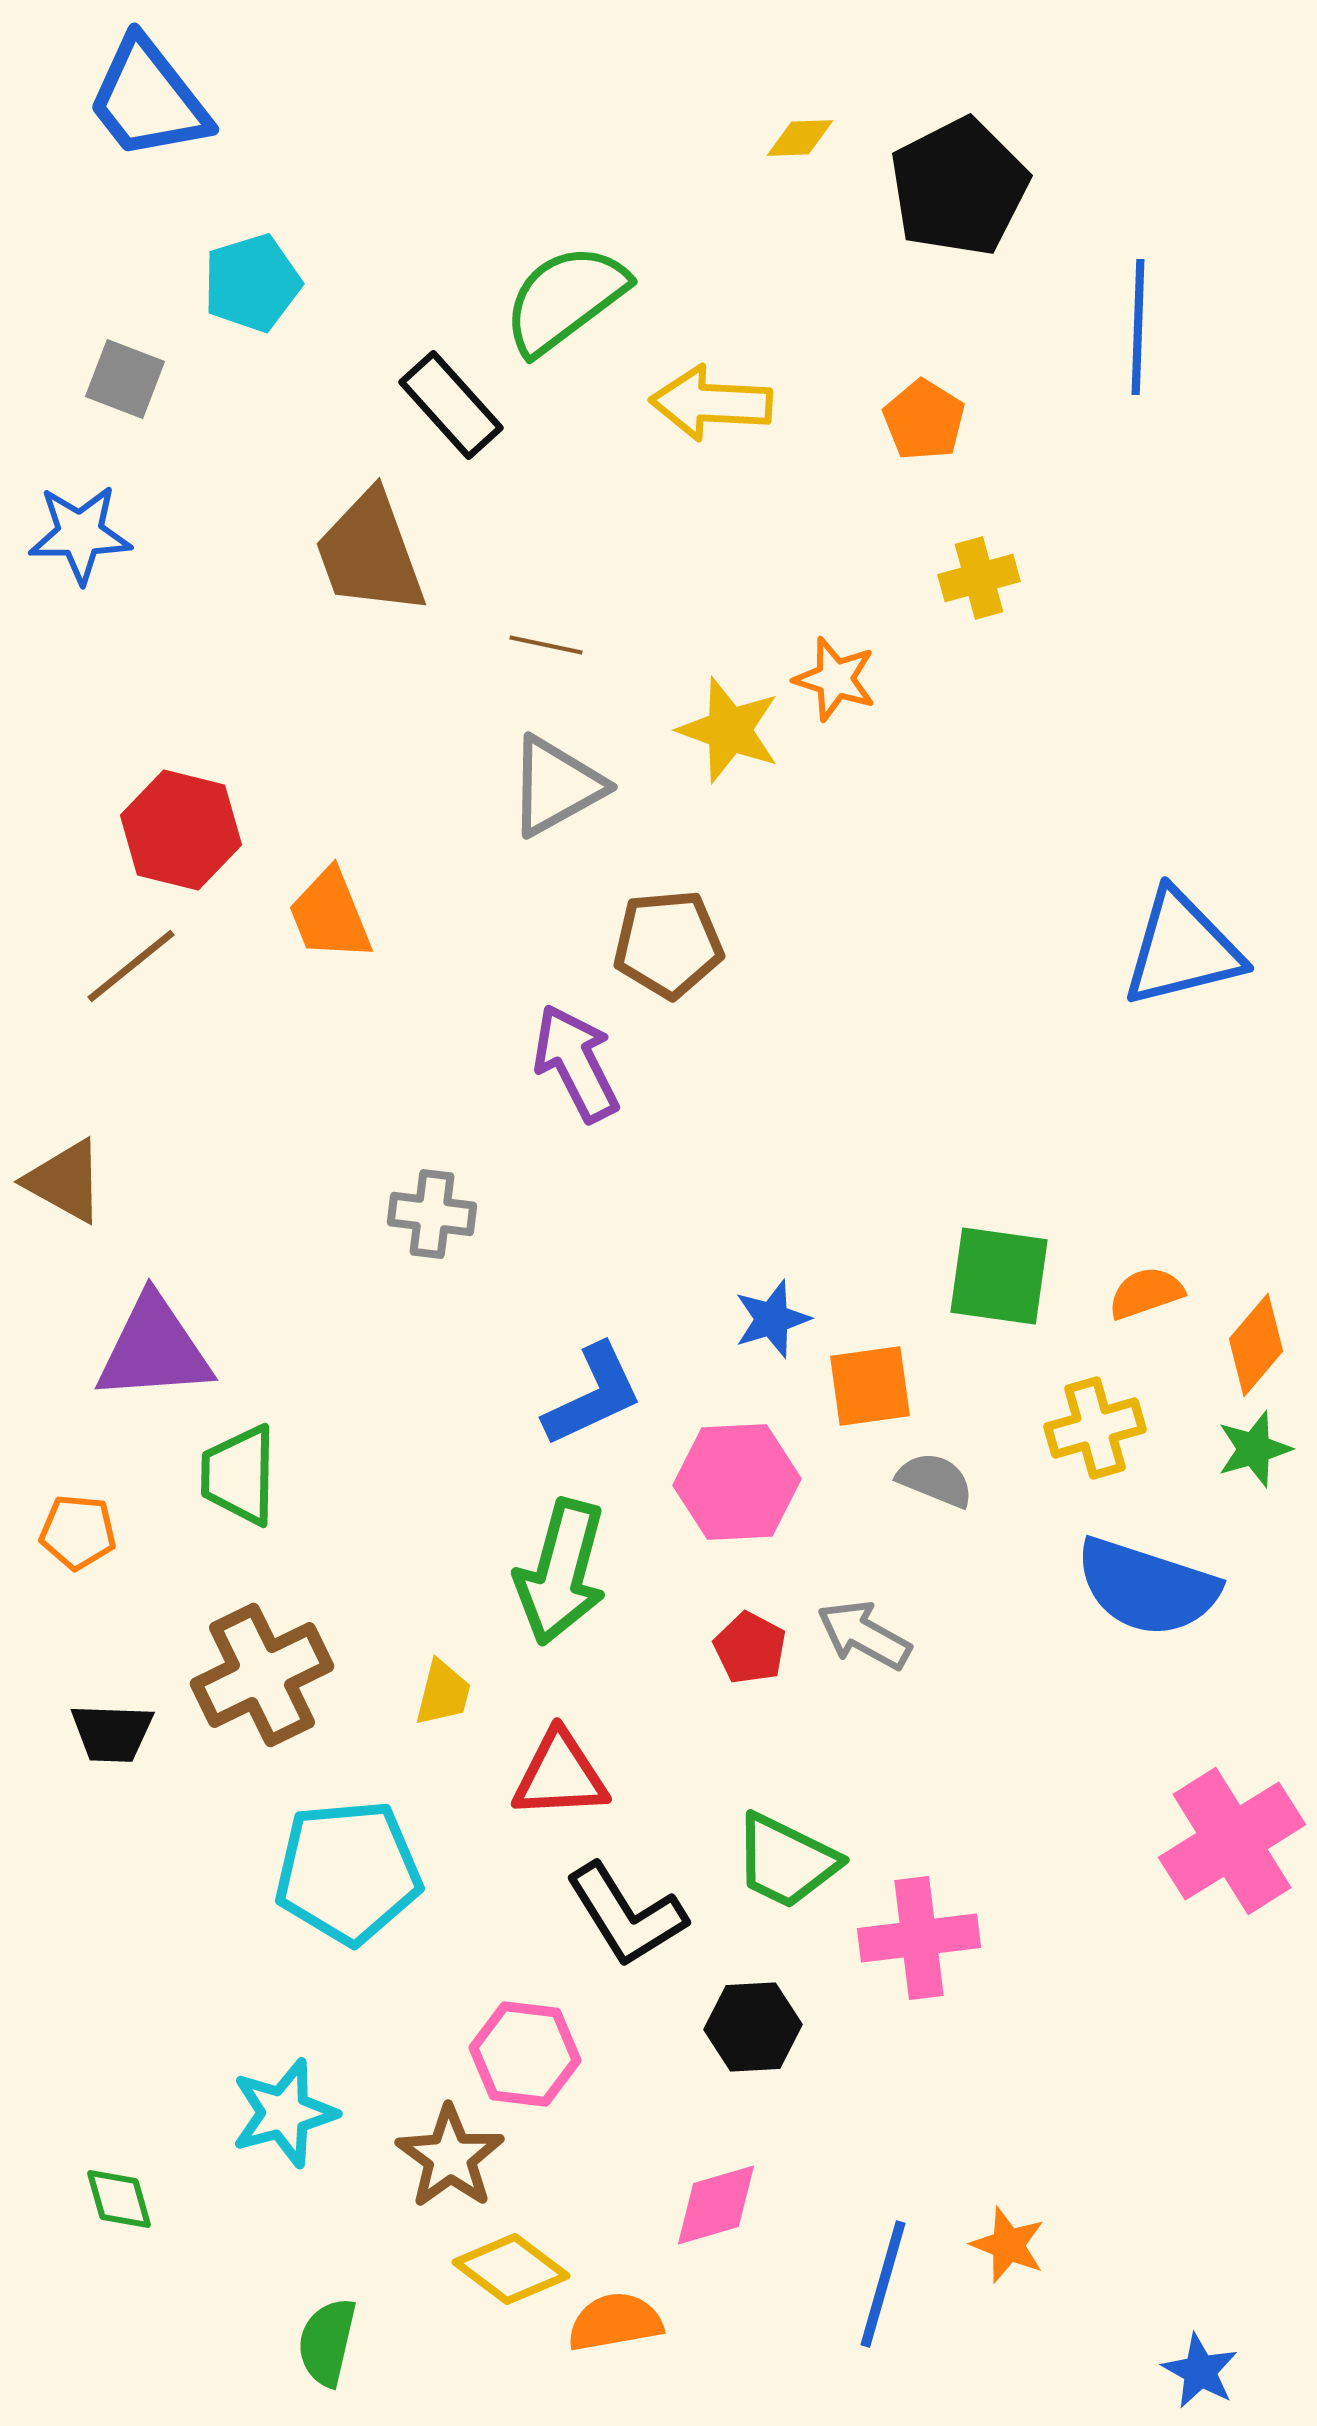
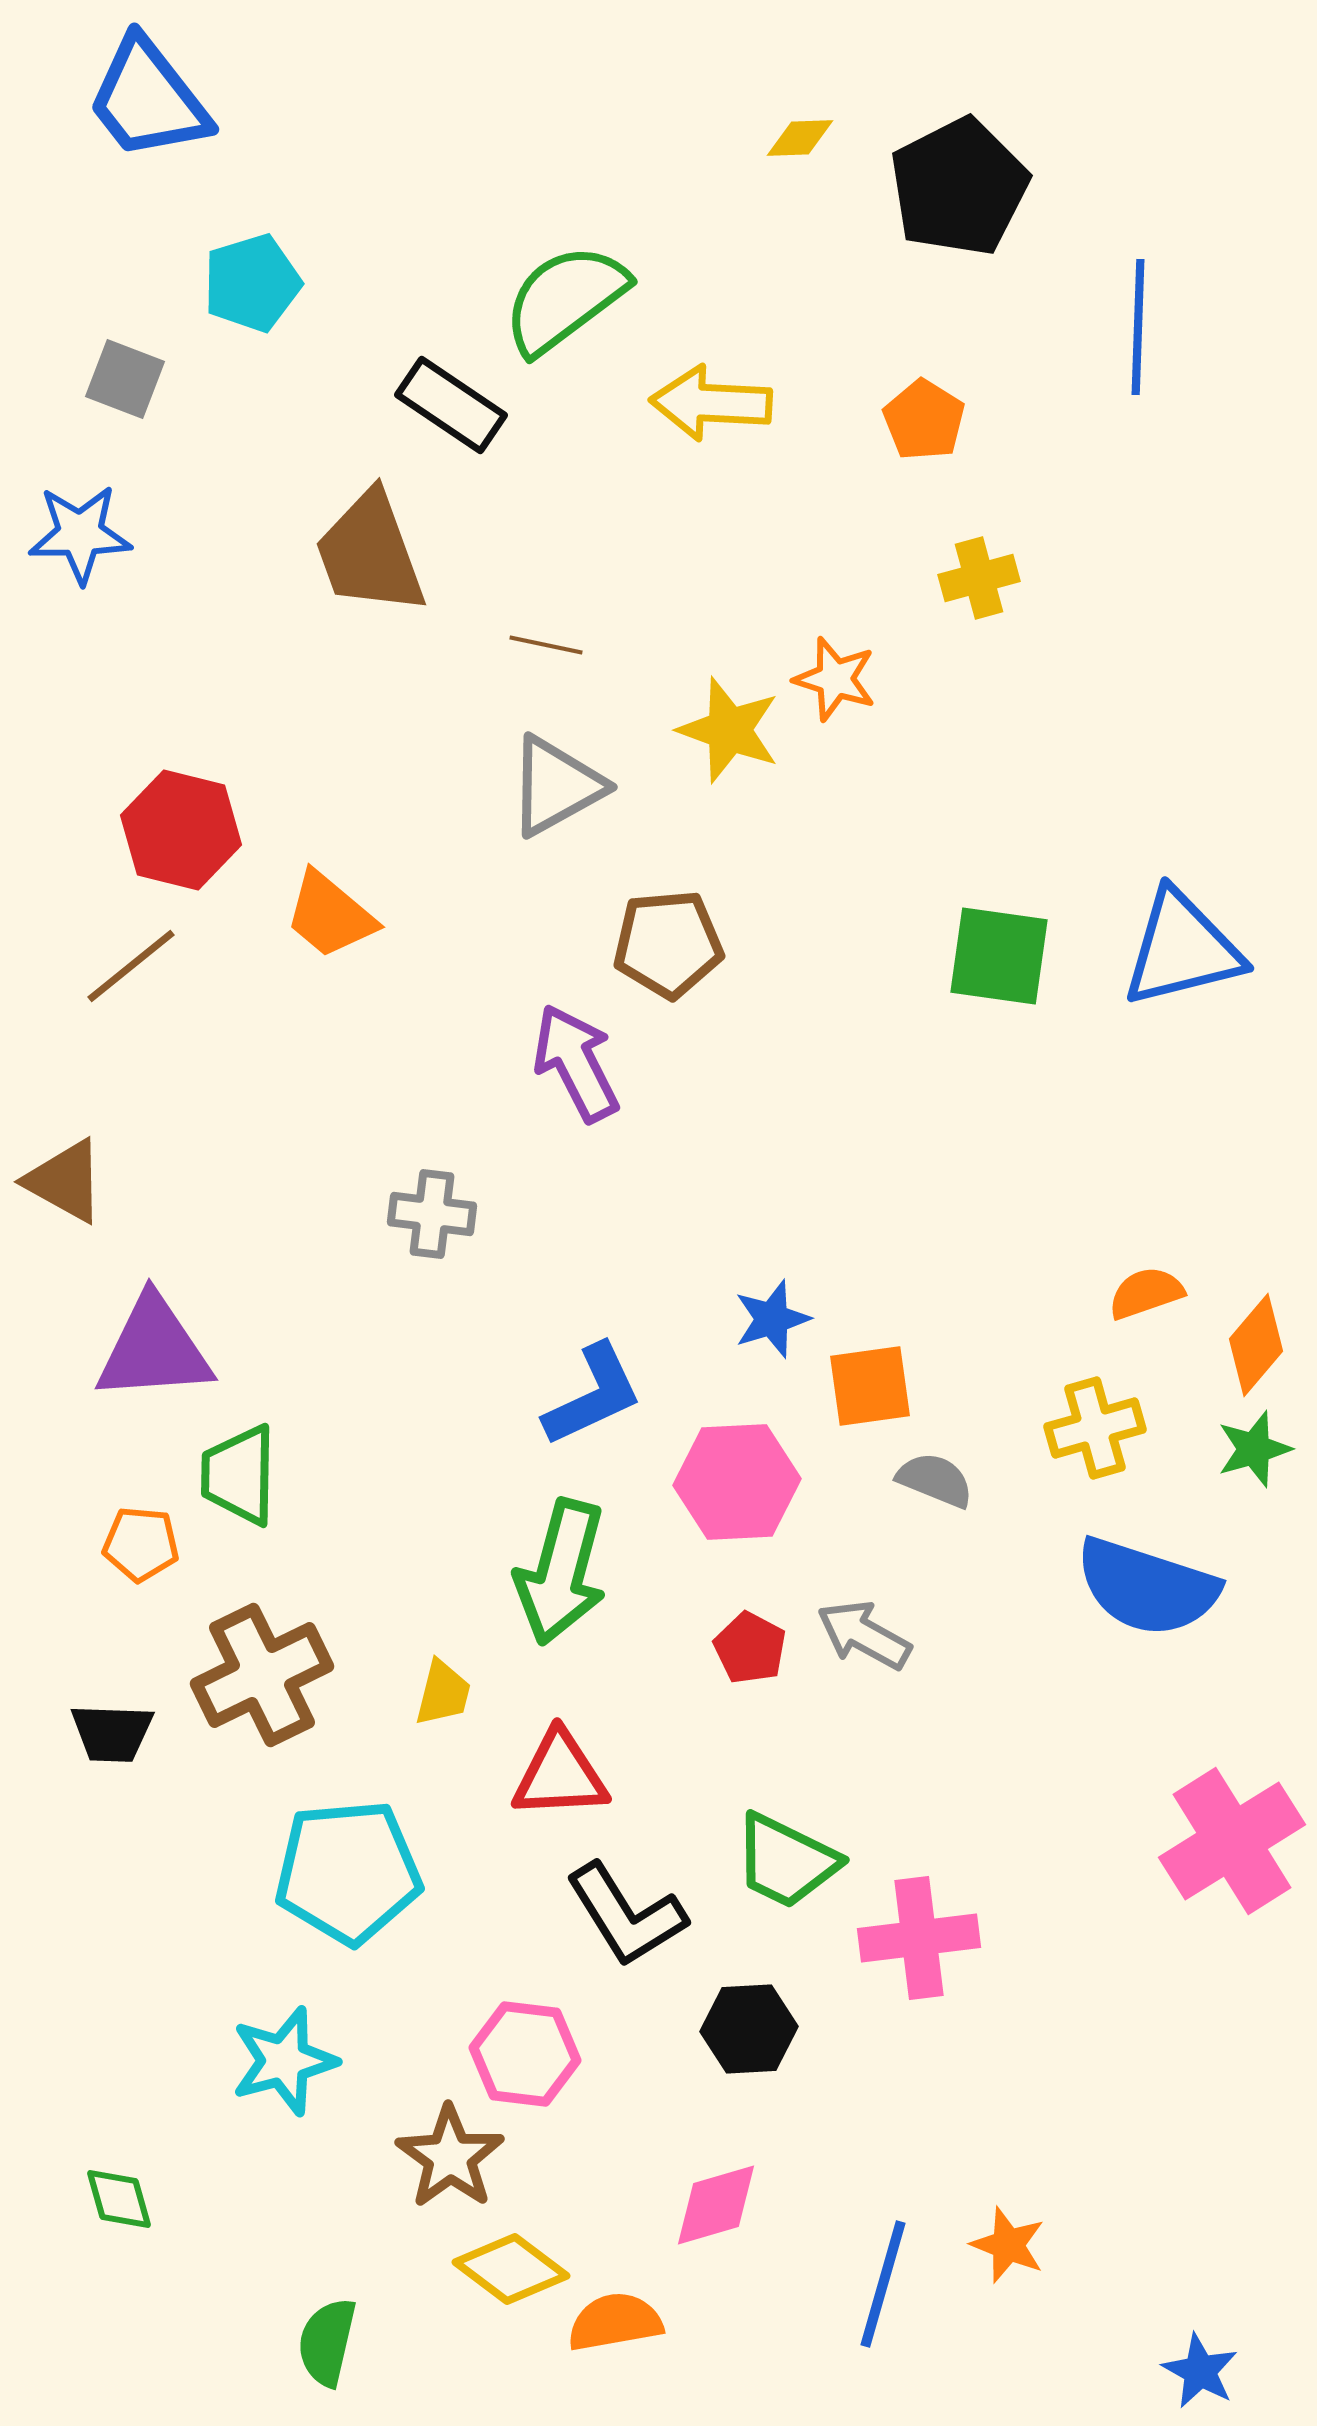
black rectangle at (451, 405): rotated 14 degrees counterclockwise
orange trapezoid at (330, 915): rotated 28 degrees counterclockwise
green square at (999, 1276): moved 320 px up
orange pentagon at (78, 1532): moved 63 px right, 12 px down
black hexagon at (753, 2027): moved 4 px left, 2 px down
cyan star at (284, 2113): moved 52 px up
